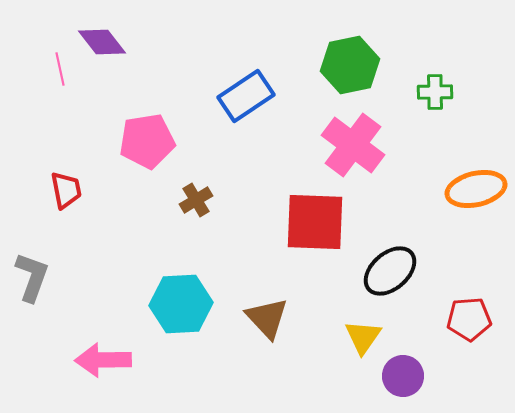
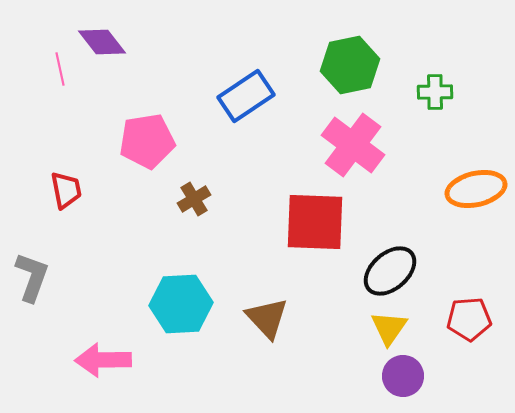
brown cross: moved 2 px left, 1 px up
yellow triangle: moved 26 px right, 9 px up
